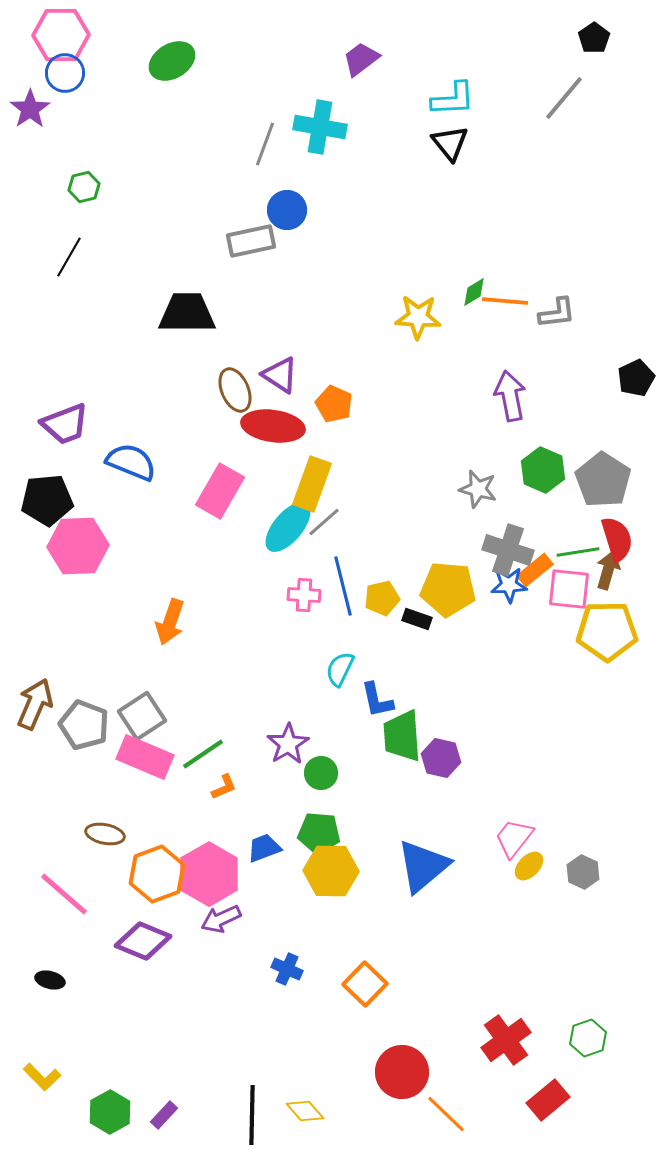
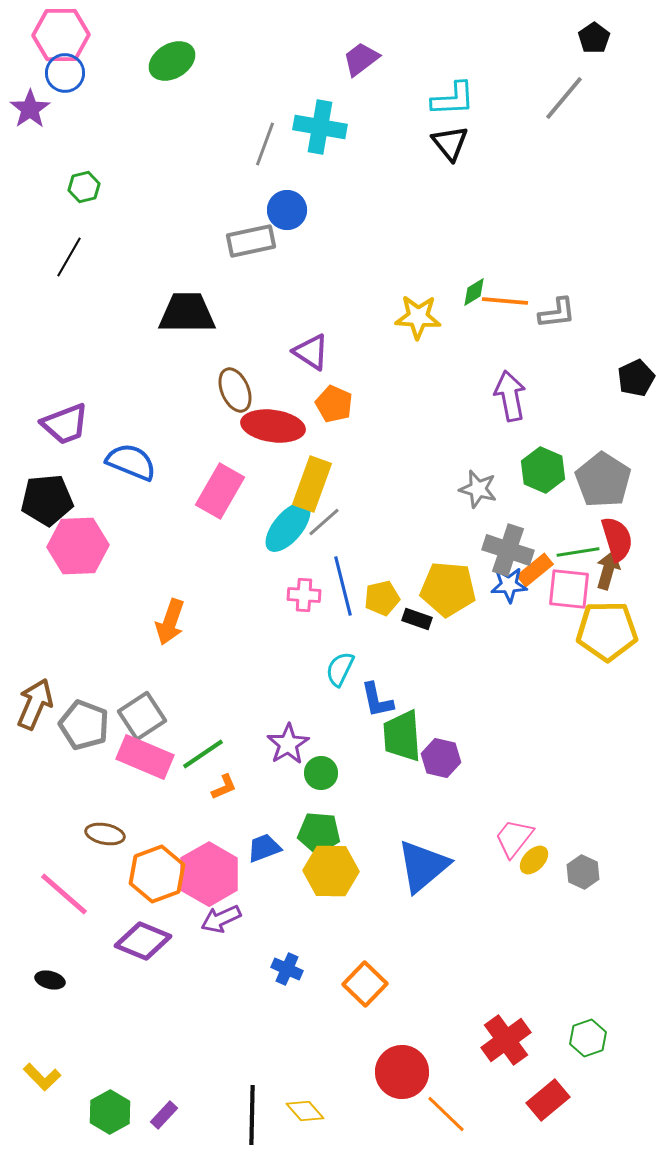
purple triangle at (280, 375): moved 31 px right, 23 px up
yellow ellipse at (529, 866): moved 5 px right, 6 px up
